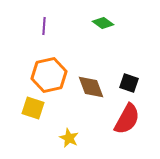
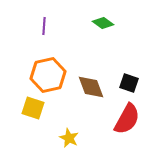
orange hexagon: moved 1 px left
